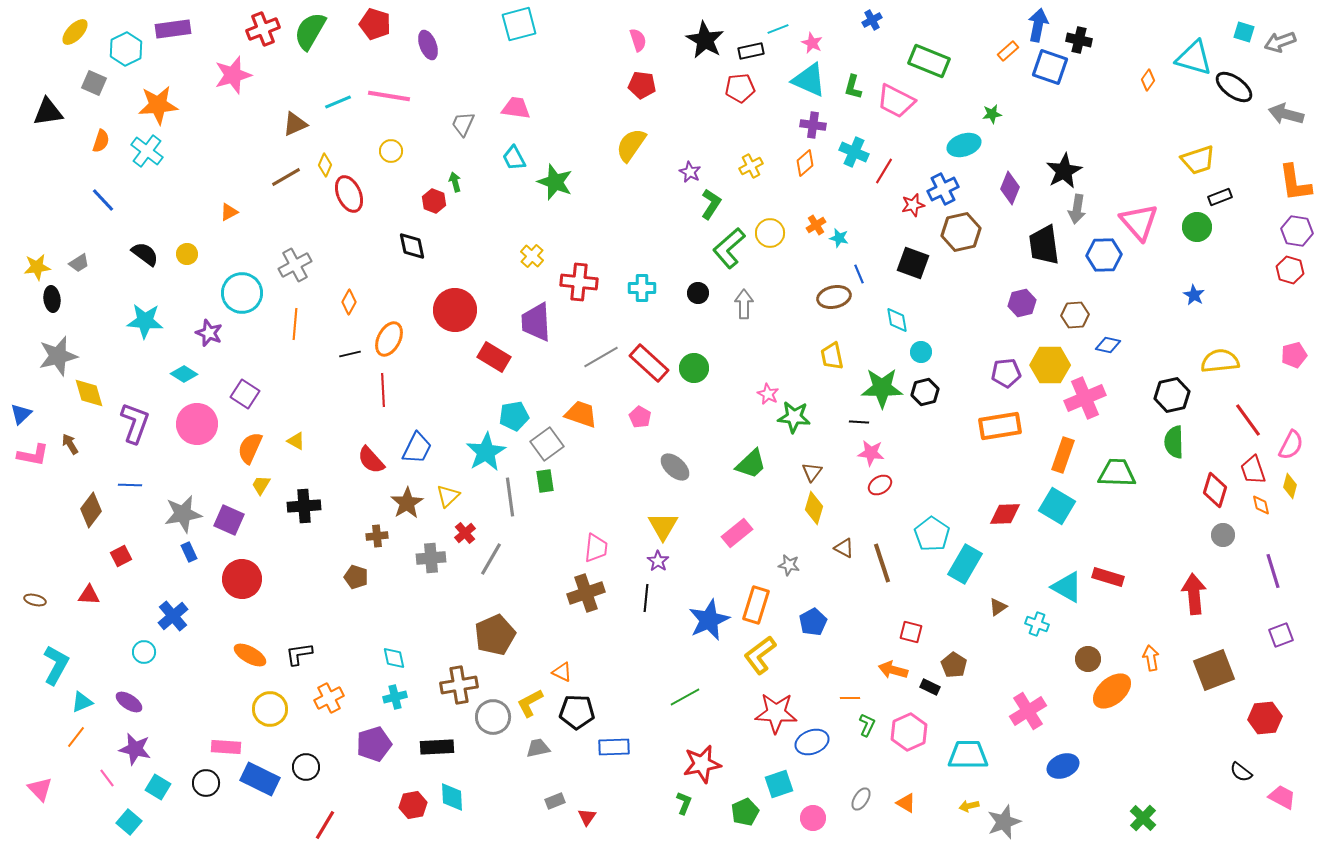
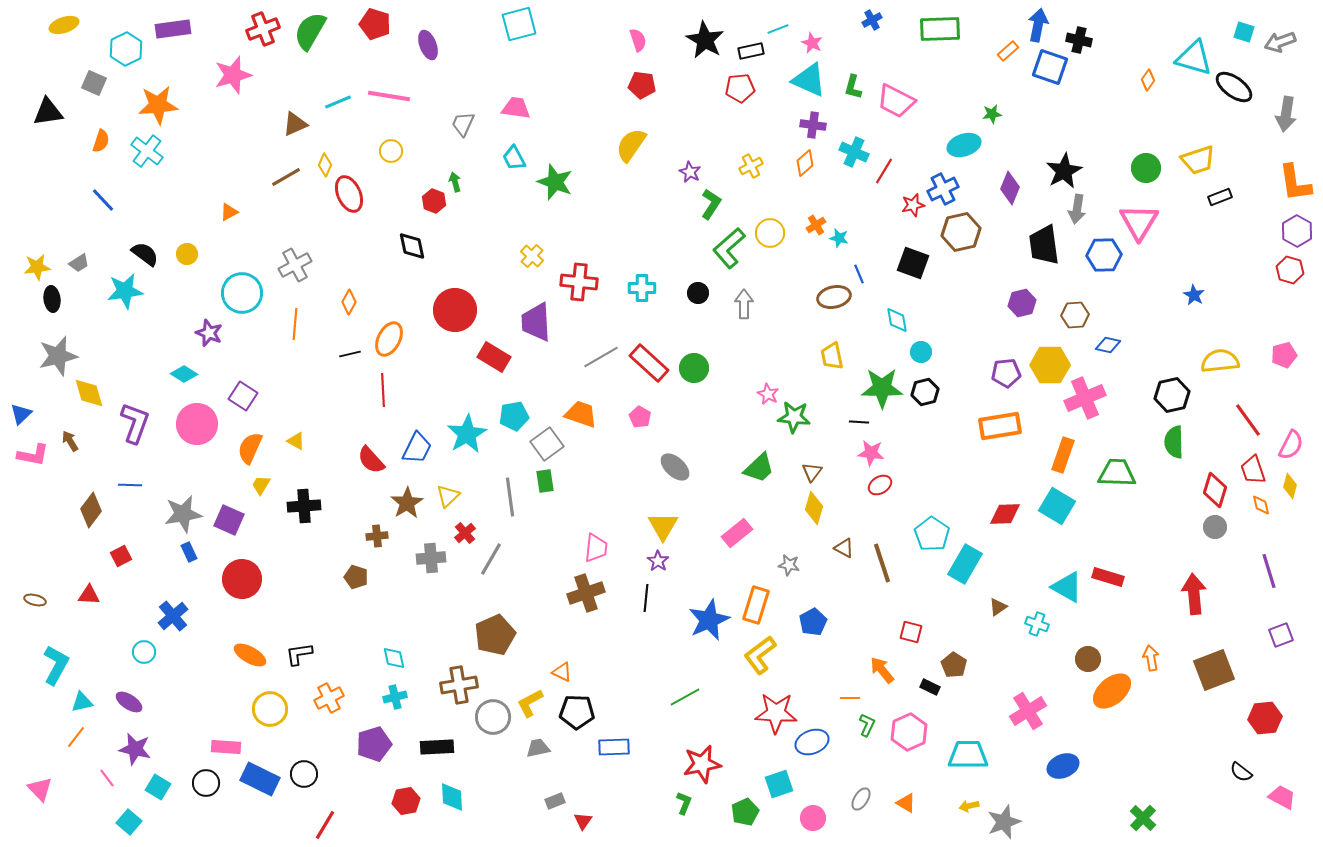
yellow ellipse at (75, 32): moved 11 px left, 7 px up; rotated 28 degrees clockwise
green rectangle at (929, 61): moved 11 px right, 32 px up; rotated 24 degrees counterclockwise
gray arrow at (1286, 114): rotated 96 degrees counterclockwise
pink triangle at (1139, 222): rotated 12 degrees clockwise
green circle at (1197, 227): moved 51 px left, 59 px up
purple hexagon at (1297, 231): rotated 20 degrees clockwise
cyan star at (145, 321): moved 20 px left, 30 px up; rotated 12 degrees counterclockwise
pink pentagon at (1294, 355): moved 10 px left
purple square at (245, 394): moved 2 px left, 2 px down
brown arrow at (70, 444): moved 3 px up
cyan star at (486, 452): moved 19 px left, 18 px up
green trapezoid at (751, 464): moved 8 px right, 4 px down
gray circle at (1223, 535): moved 8 px left, 8 px up
purple line at (1273, 571): moved 4 px left
orange arrow at (893, 670): moved 11 px left; rotated 36 degrees clockwise
cyan triangle at (82, 702): rotated 10 degrees clockwise
black circle at (306, 767): moved 2 px left, 7 px down
red hexagon at (413, 805): moved 7 px left, 4 px up
red triangle at (587, 817): moved 4 px left, 4 px down
